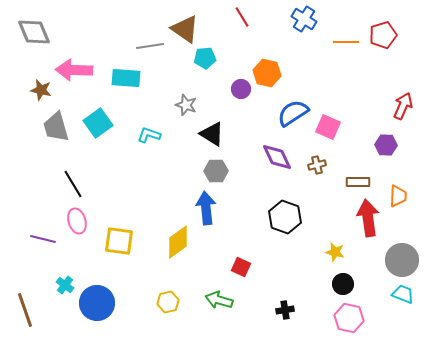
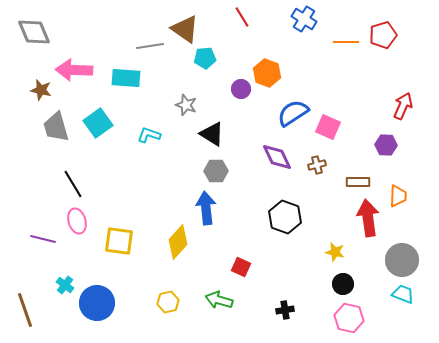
orange hexagon at (267, 73): rotated 8 degrees clockwise
yellow diamond at (178, 242): rotated 12 degrees counterclockwise
